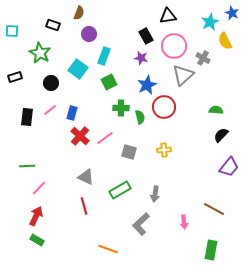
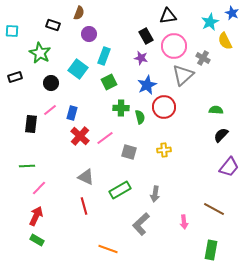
black rectangle at (27, 117): moved 4 px right, 7 px down
